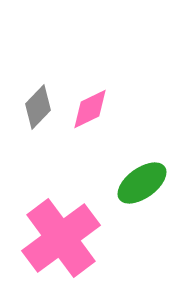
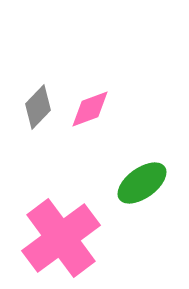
pink diamond: rotated 6 degrees clockwise
